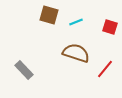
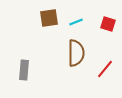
brown square: moved 3 px down; rotated 24 degrees counterclockwise
red square: moved 2 px left, 3 px up
brown semicircle: rotated 72 degrees clockwise
gray rectangle: rotated 48 degrees clockwise
